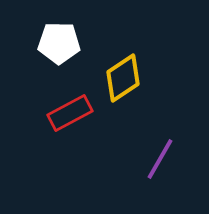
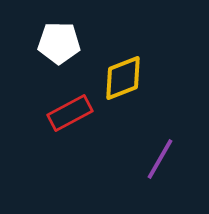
yellow diamond: rotated 12 degrees clockwise
